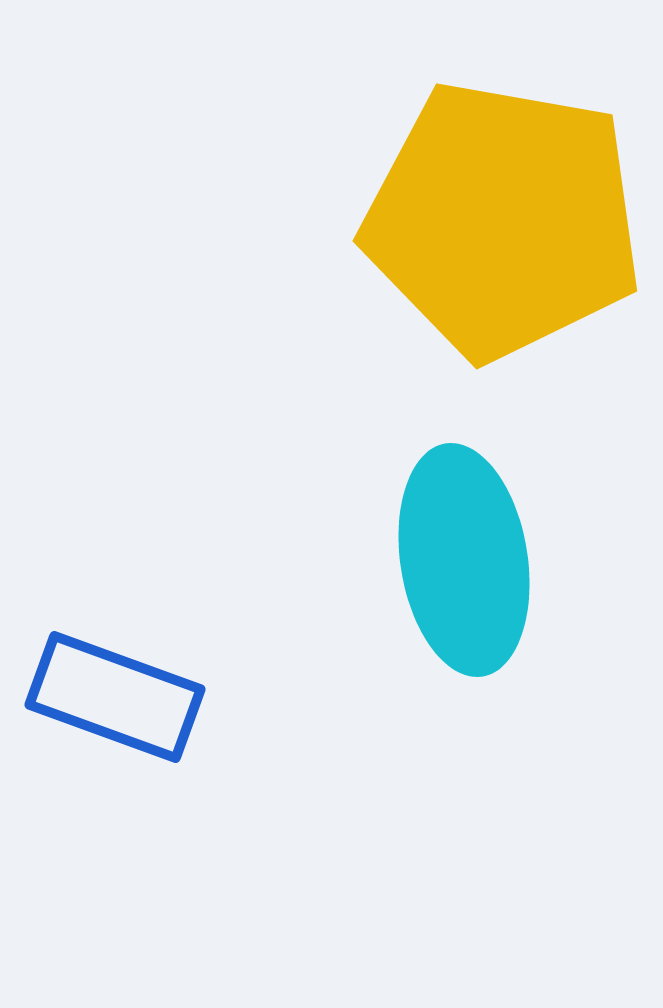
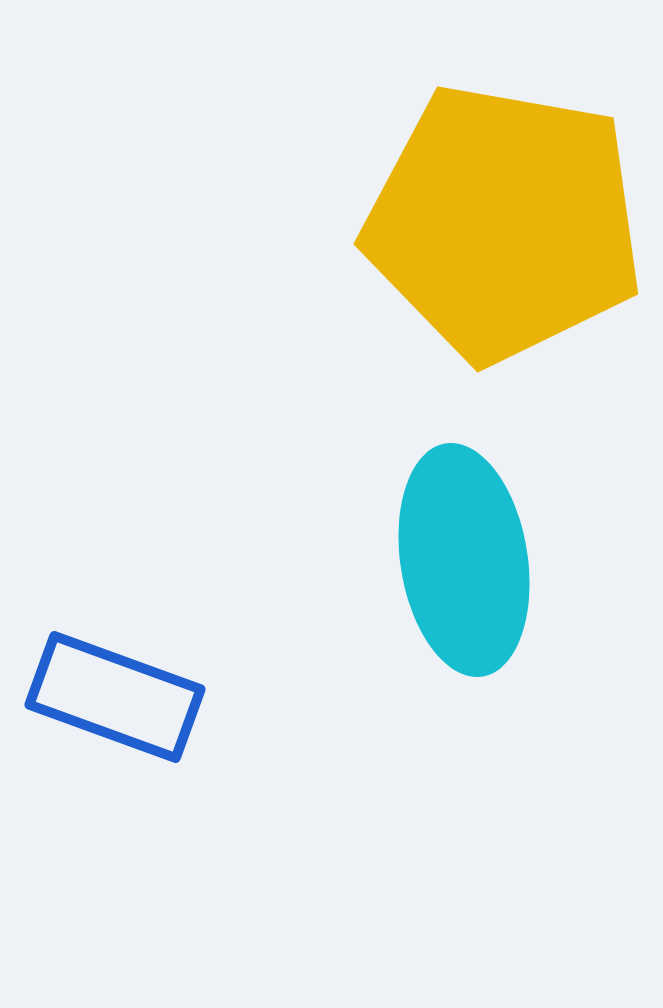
yellow pentagon: moved 1 px right, 3 px down
